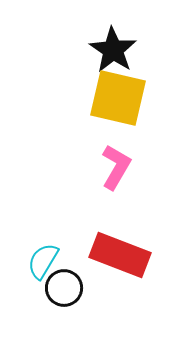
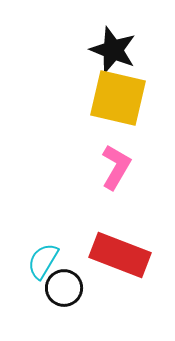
black star: rotated 12 degrees counterclockwise
